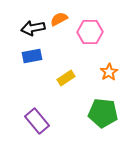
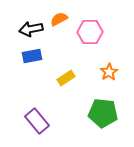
black arrow: moved 2 px left, 1 px down
